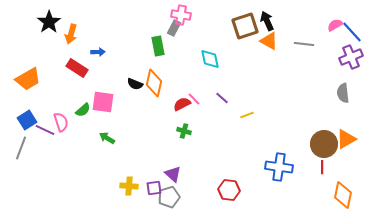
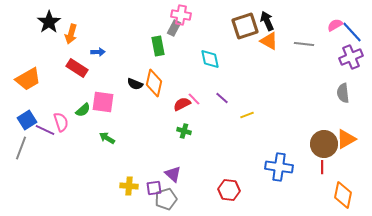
gray pentagon at (169, 197): moved 3 px left, 2 px down
